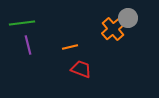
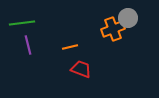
orange cross: rotated 20 degrees clockwise
